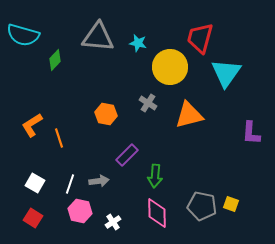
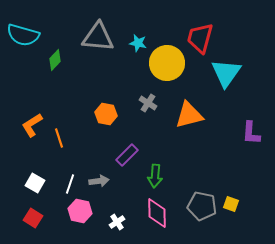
yellow circle: moved 3 px left, 4 px up
white cross: moved 4 px right
